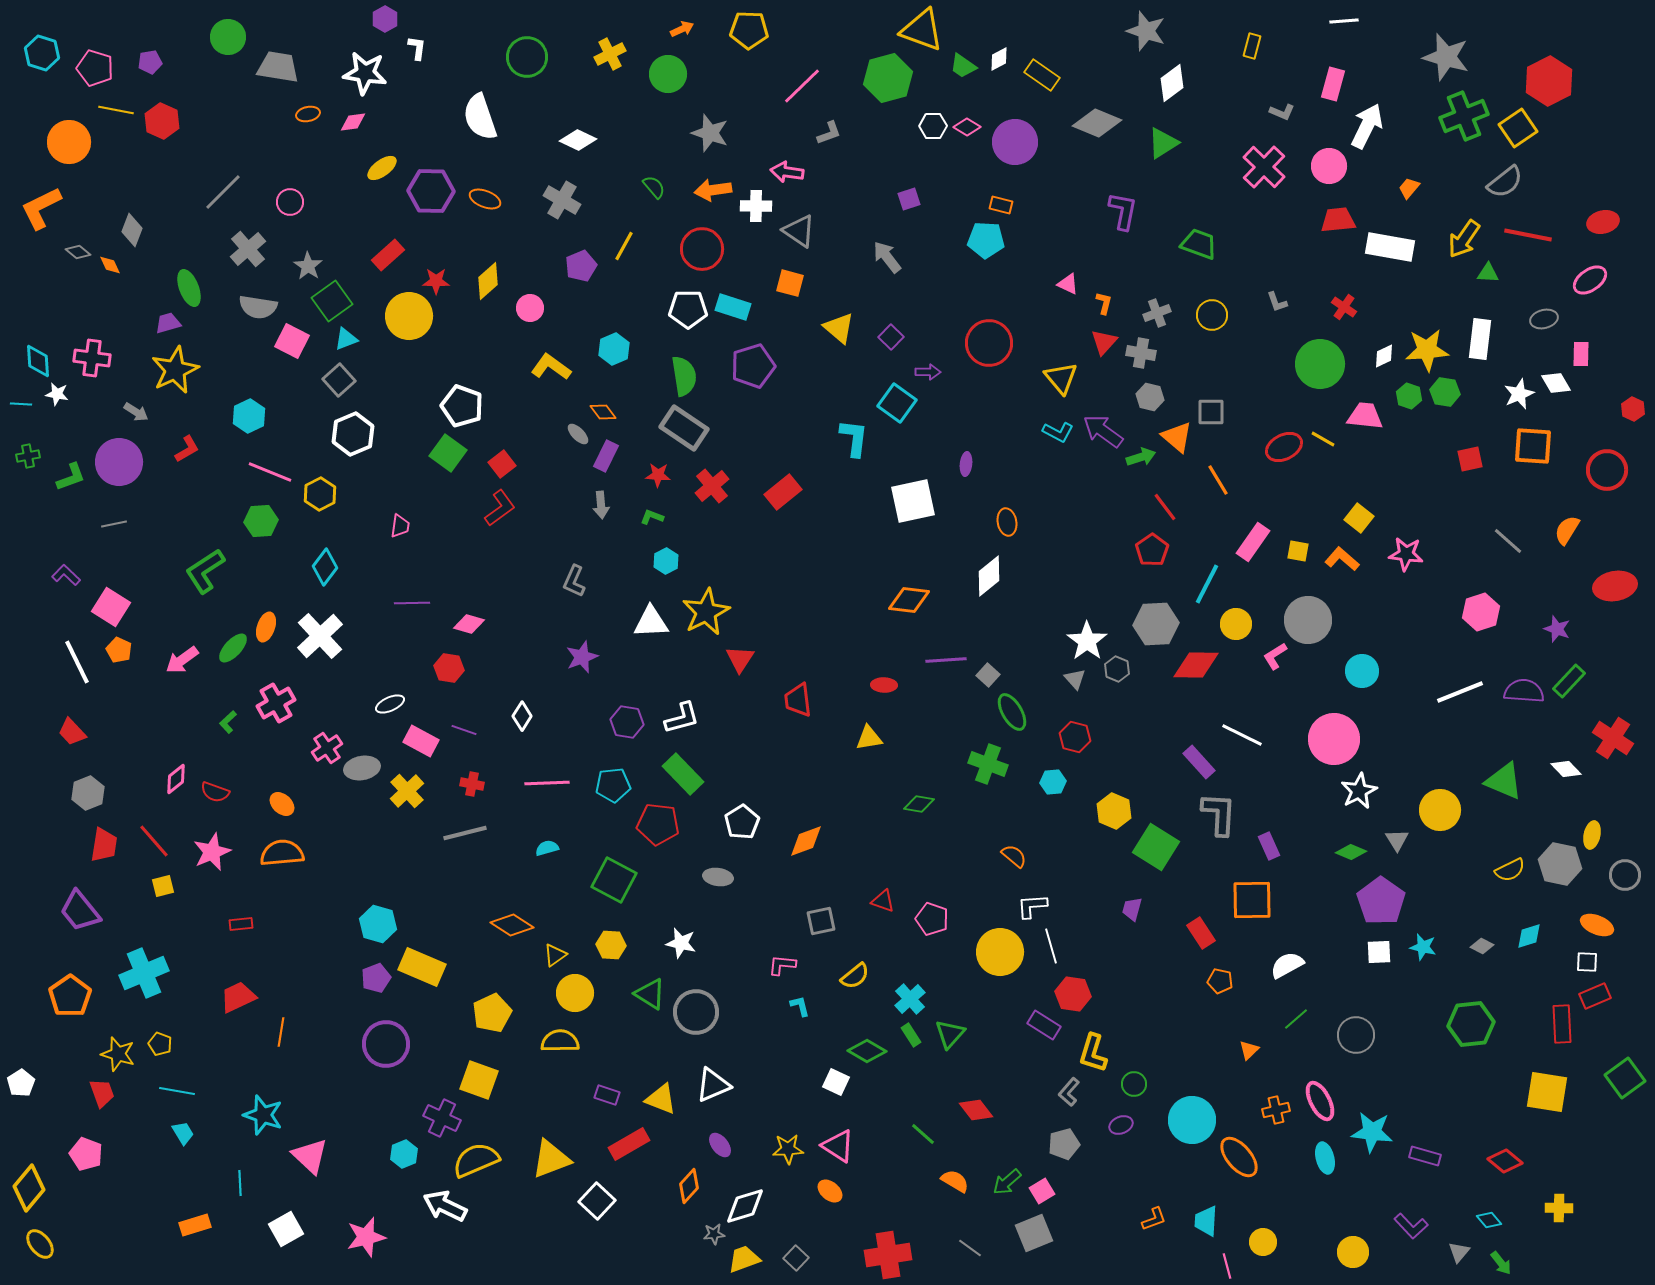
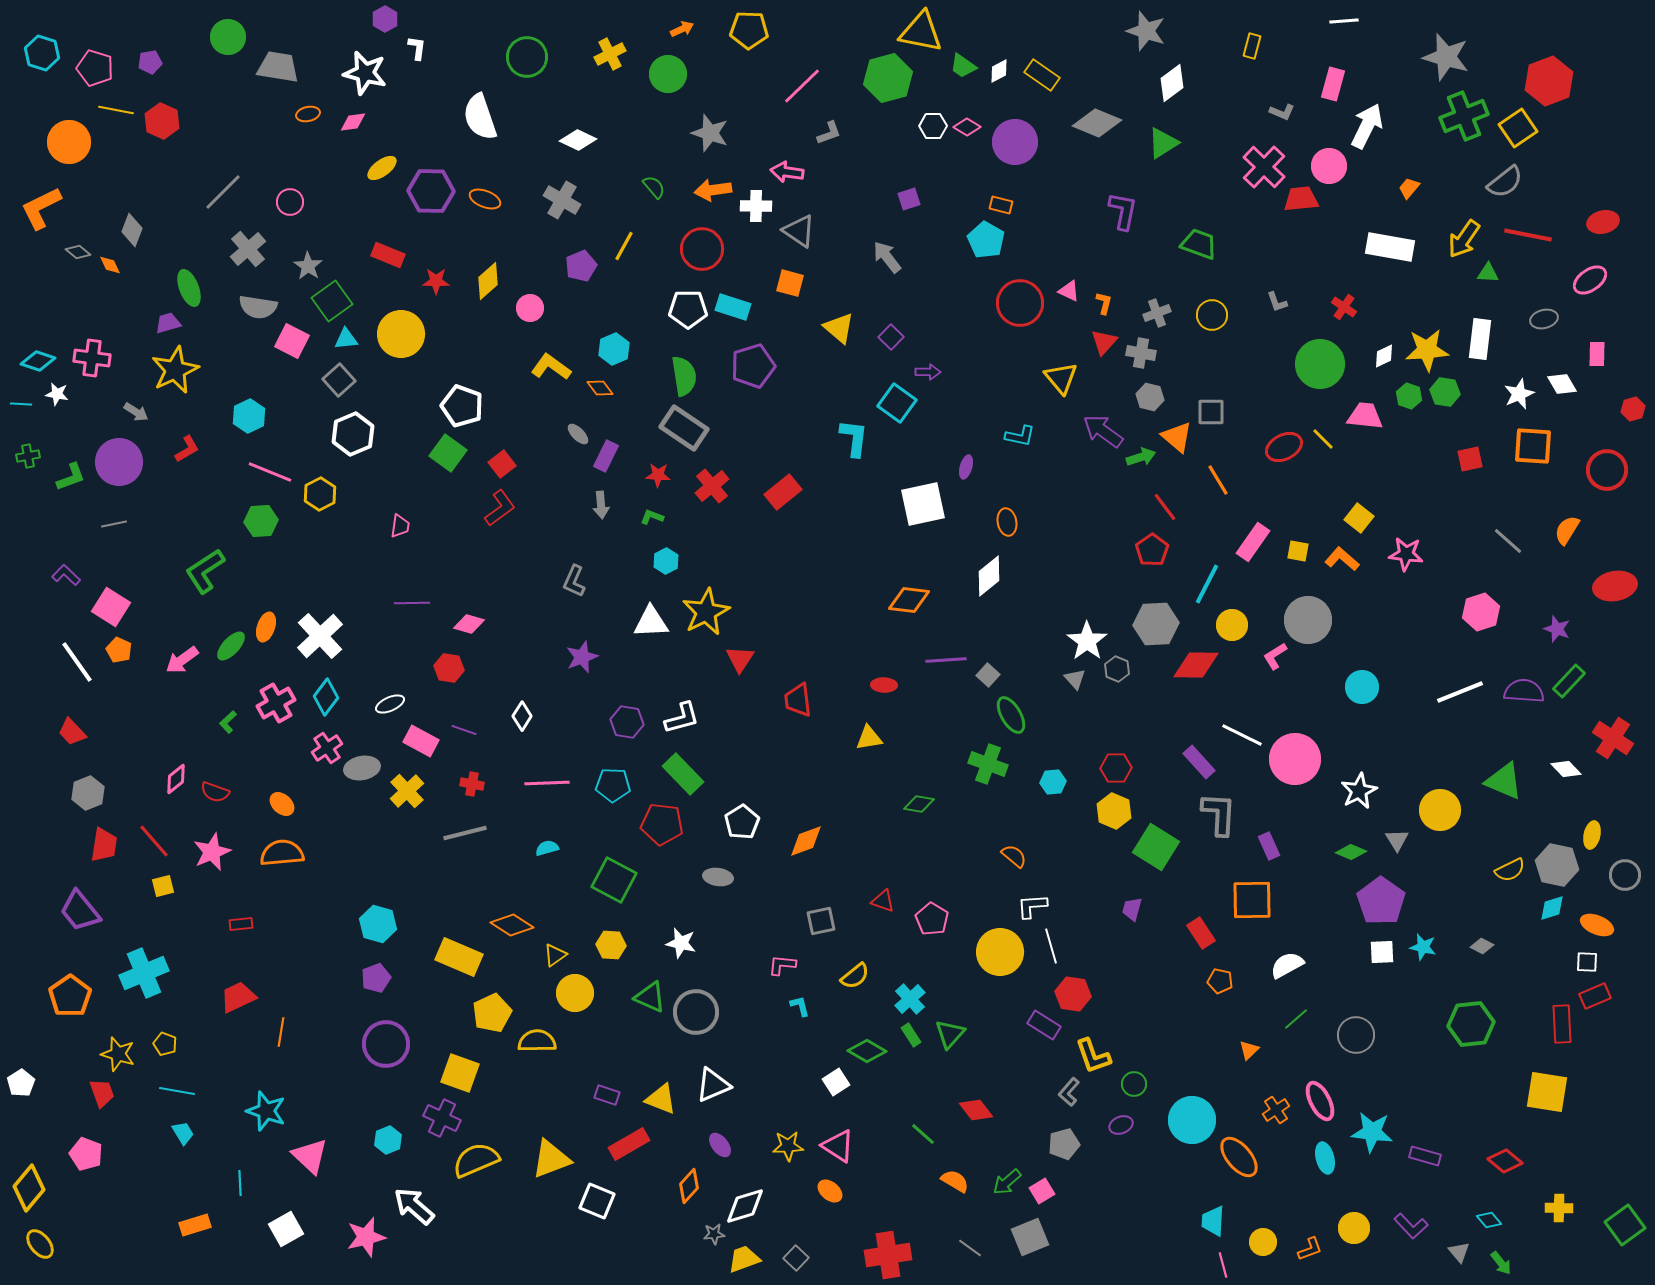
yellow triangle at (922, 30): moved 1 px left, 2 px down; rotated 9 degrees counterclockwise
white diamond at (999, 59): moved 12 px down
white star at (365, 73): rotated 6 degrees clockwise
red hexagon at (1549, 81): rotated 6 degrees clockwise
red trapezoid at (1338, 220): moved 37 px left, 21 px up
cyan pentagon at (986, 240): rotated 27 degrees clockwise
red rectangle at (388, 255): rotated 64 degrees clockwise
pink triangle at (1068, 284): moved 1 px right, 7 px down
yellow circle at (409, 316): moved 8 px left, 18 px down
cyan triangle at (346, 339): rotated 15 degrees clockwise
red circle at (989, 343): moved 31 px right, 40 px up
pink rectangle at (1581, 354): moved 16 px right
cyan diamond at (38, 361): rotated 68 degrees counterclockwise
white diamond at (1556, 383): moved 6 px right, 1 px down
red hexagon at (1633, 409): rotated 20 degrees clockwise
orange diamond at (603, 412): moved 3 px left, 24 px up
cyan L-shape at (1058, 432): moved 38 px left, 4 px down; rotated 16 degrees counterclockwise
yellow line at (1323, 439): rotated 15 degrees clockwise
purple ellipse at (966, 464): moved 3 px down; rotated 10 degrees clockwise
white square at (913, 501): moved 10 px right, 3 px down
cyan diamond at (325, 567): moved 1 px right, 130 px down
yellow circle at (1236, 624): moved 4 px left, 1 px down
green ellipse at (233, 648): moved 2 px left, 2 px up
white line at (77, 662): rotated 9 degrees counterclockwise
cyan circle at (1362, 671): moved 16 px down
green ellipse at (1012, 712): moved 1 px left, 3 px down
red hexagon at (1075, 737): moved 41 px right, 31 px down; rotated 16 degrees counterclockwise
pink circle at (1334, 739): moved 39 px left, 20 px down
cyan pentagon at (613, 785): rotated 8 degrees clockwise
red pentagon at (658, 824): moved 4 px right
gray hexagon at (1560, 864): moved 3 px left, 1 px down
pink pentagon at (932, 919): rotated 12 degrees clockwise
cyan diamond at (1529, 936): moved 23 px right, 28 px up
white square at (1379, 952): moved 3 px right
yellow rectangle at (422, 967): moved 37 px right, 10 px up
green triangle at (650, 994): moved 3 px down; rotated 8 degrees counterclockwise
yellow semicircle at (560, 1041): moved 23 px left
yellow pentagon at (160, 1044): moved 5 px right
yellow L-shape at (1093, 1053): moved 3 px down; rotated 36 degrees counterclockwise
green square at (1625, 1078): moved 147 px down
yellow square at (479, 1080): moved 19 px left, 7 px up
white square at (836, 1082): rotated 32 degrees clockwise
orange cross at (1276, 1110): rotated 20 degrees counterclockwise
cyan star at (263, 1115): moved 3 px right, 4 px up
yellow star at (788, 1149): moved 3 px up
cyan hexagon at (404, 1154): moved 16 px left, 14 px up
white square at (597, 1201): rotated 21 degrees counterclockwise
white arrow at (445, 1206): moved 31 px left; rotated 15 degrees clockwise
orange L-shape at (1154, 1219): moved 156 px right, 30 px down
cyan trapezoid at (1206, 1221): moved 7 px right
gray square at (1034, 1233): moved 4 px left, 4 px down
yellow circle at (1353, 1252): moved 1 px right, 24 px up
gray triangle at (1459, 1252): rotated 20 degrees counterclockwise
pink line at (1227, 1266): moved 4 px left, 1 px up
